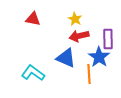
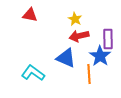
red triangle: moved 3 px left, 4 px up
blue star: moved 1 px right, 1 px up
